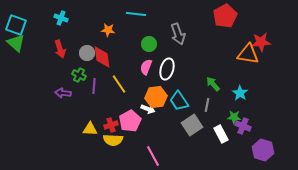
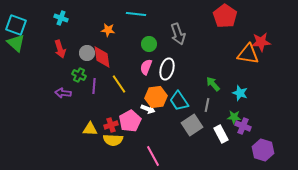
red pentagon: rotated 10 degrees counterclockwise
cyan star: rotated 14 degrees counterclockwise
